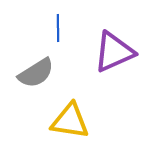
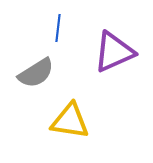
blue line: rotated 8 degrees clockwise
